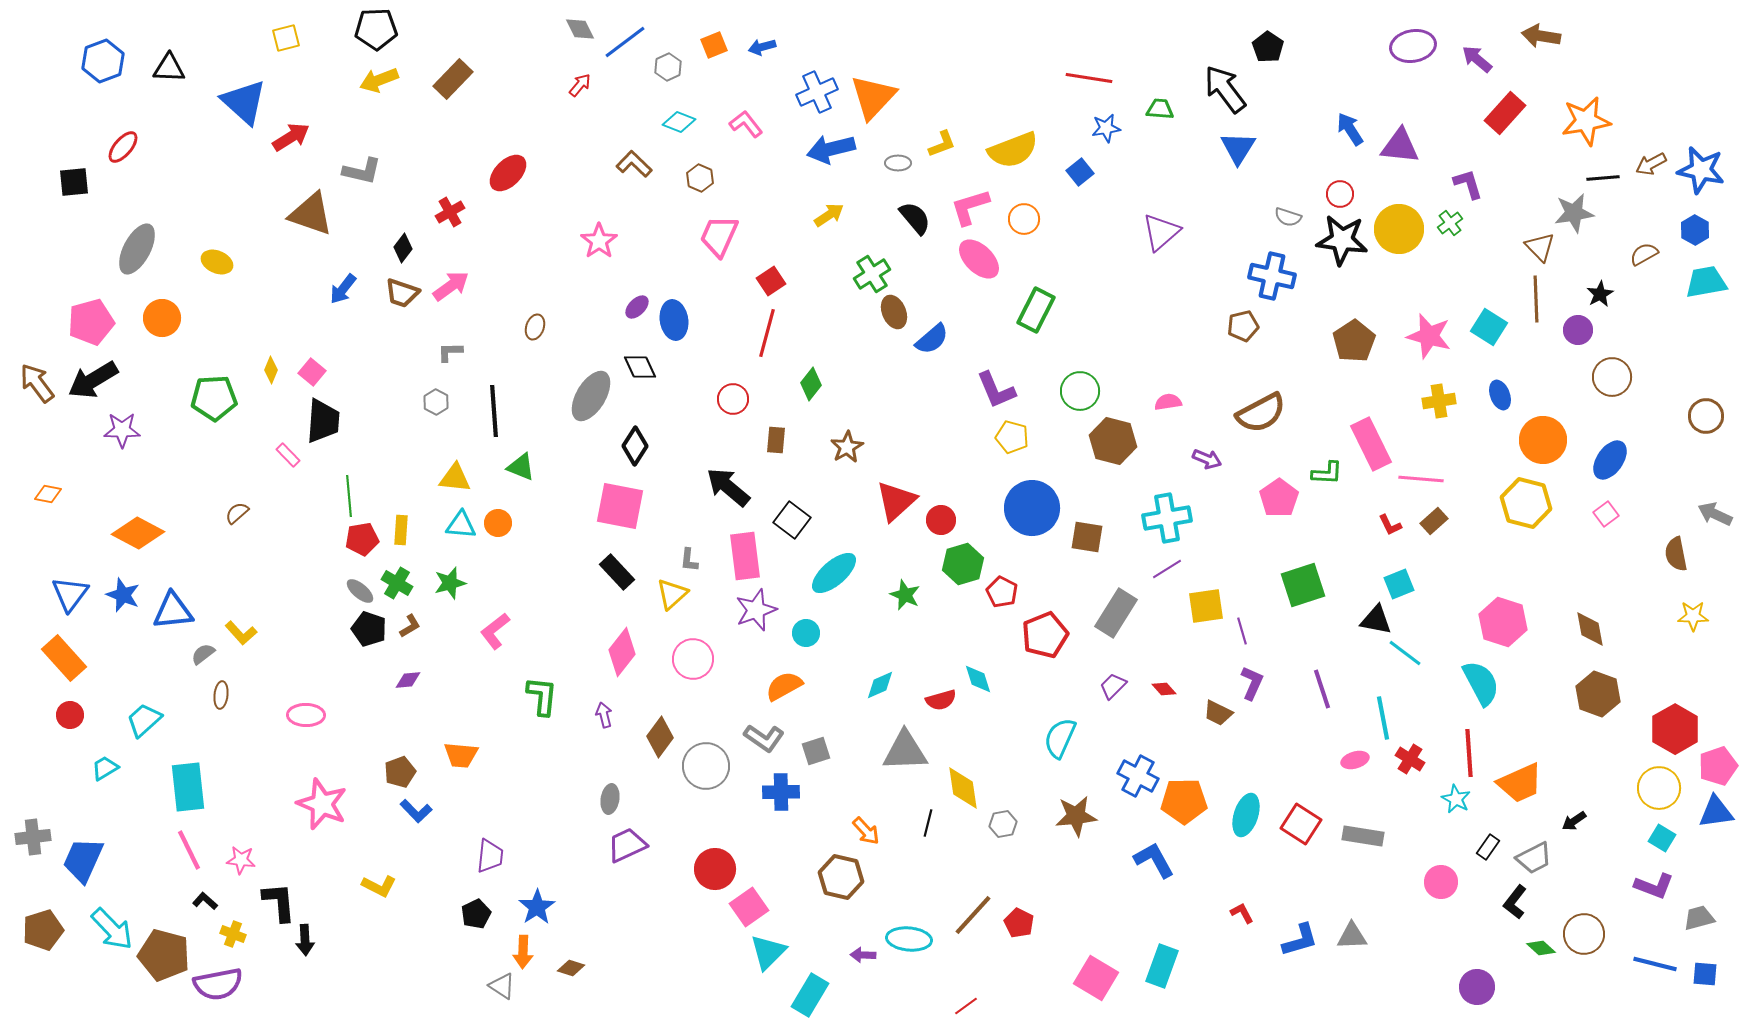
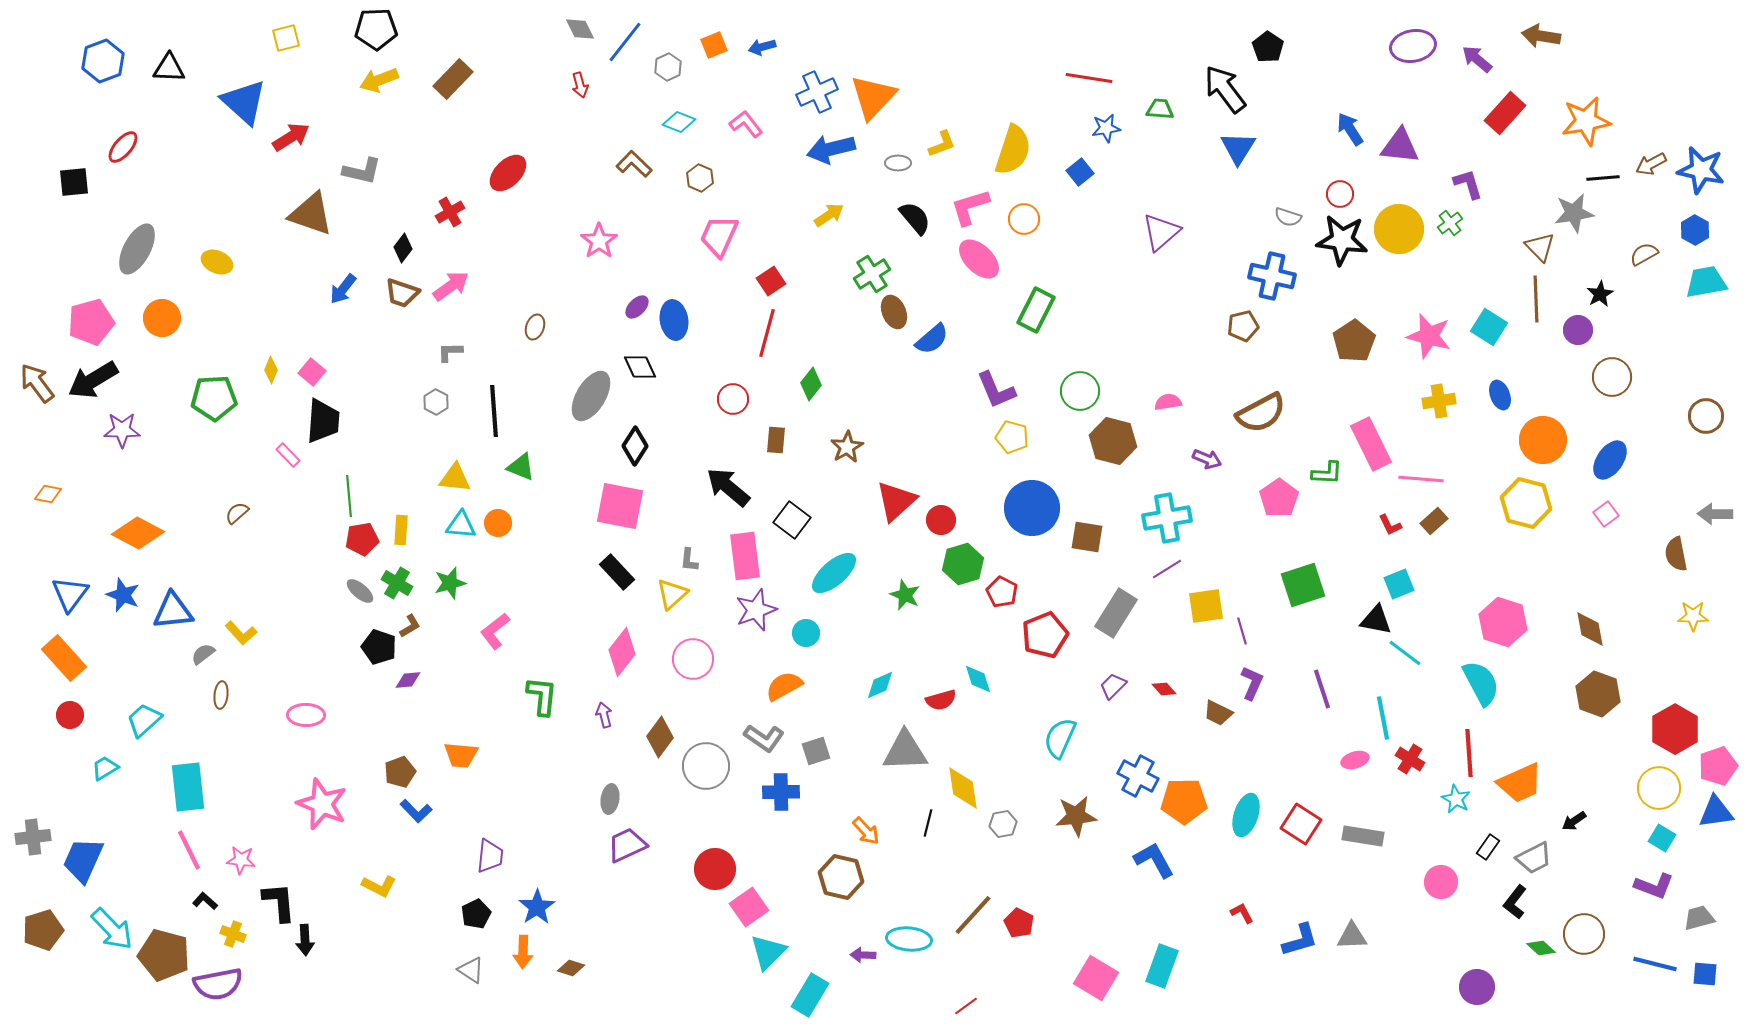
blue line at (625, 42): rotated 15 degrees counterclockwise
red arrow at (580, 85): rotated 125 degrees clockwise
yellow semicircle at (1013, 150): rotated 51 degrees counterclockwise
gray arrow at (1715, 514): rotated 24 degrees counterclockwise
black pentagon at (369, 629): moved 10 px right, 18 px down
gray triangle at (502, 986): moved 31 px left, 16 px up
